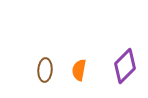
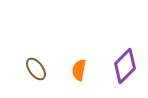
brown ellipse: moved 9 px left, 1 px up; rotated 40 degrees counterclockwise
